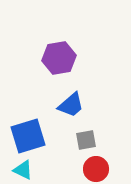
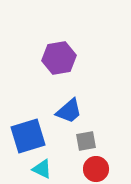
blue trapezoid: moved 2 px left, 6 px down
gray square: moved 1 px down
cyan triangle: moved 19 px right, 1 px up
